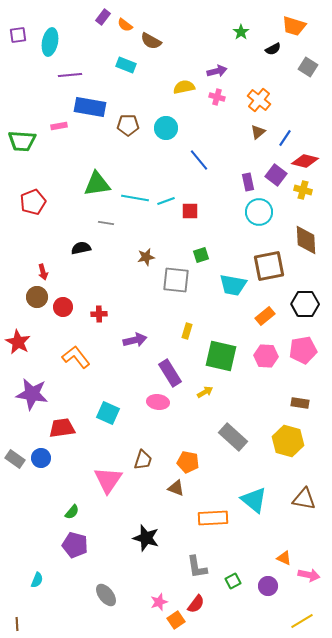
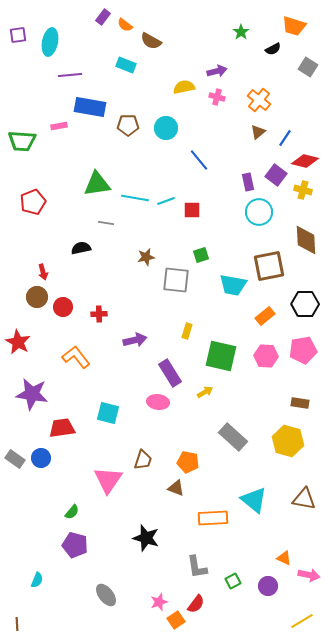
red square at (190, 211): moved 2 px right, 1 px up
cyan square at (108, 413): rotated 10 degrees counterclockwise
